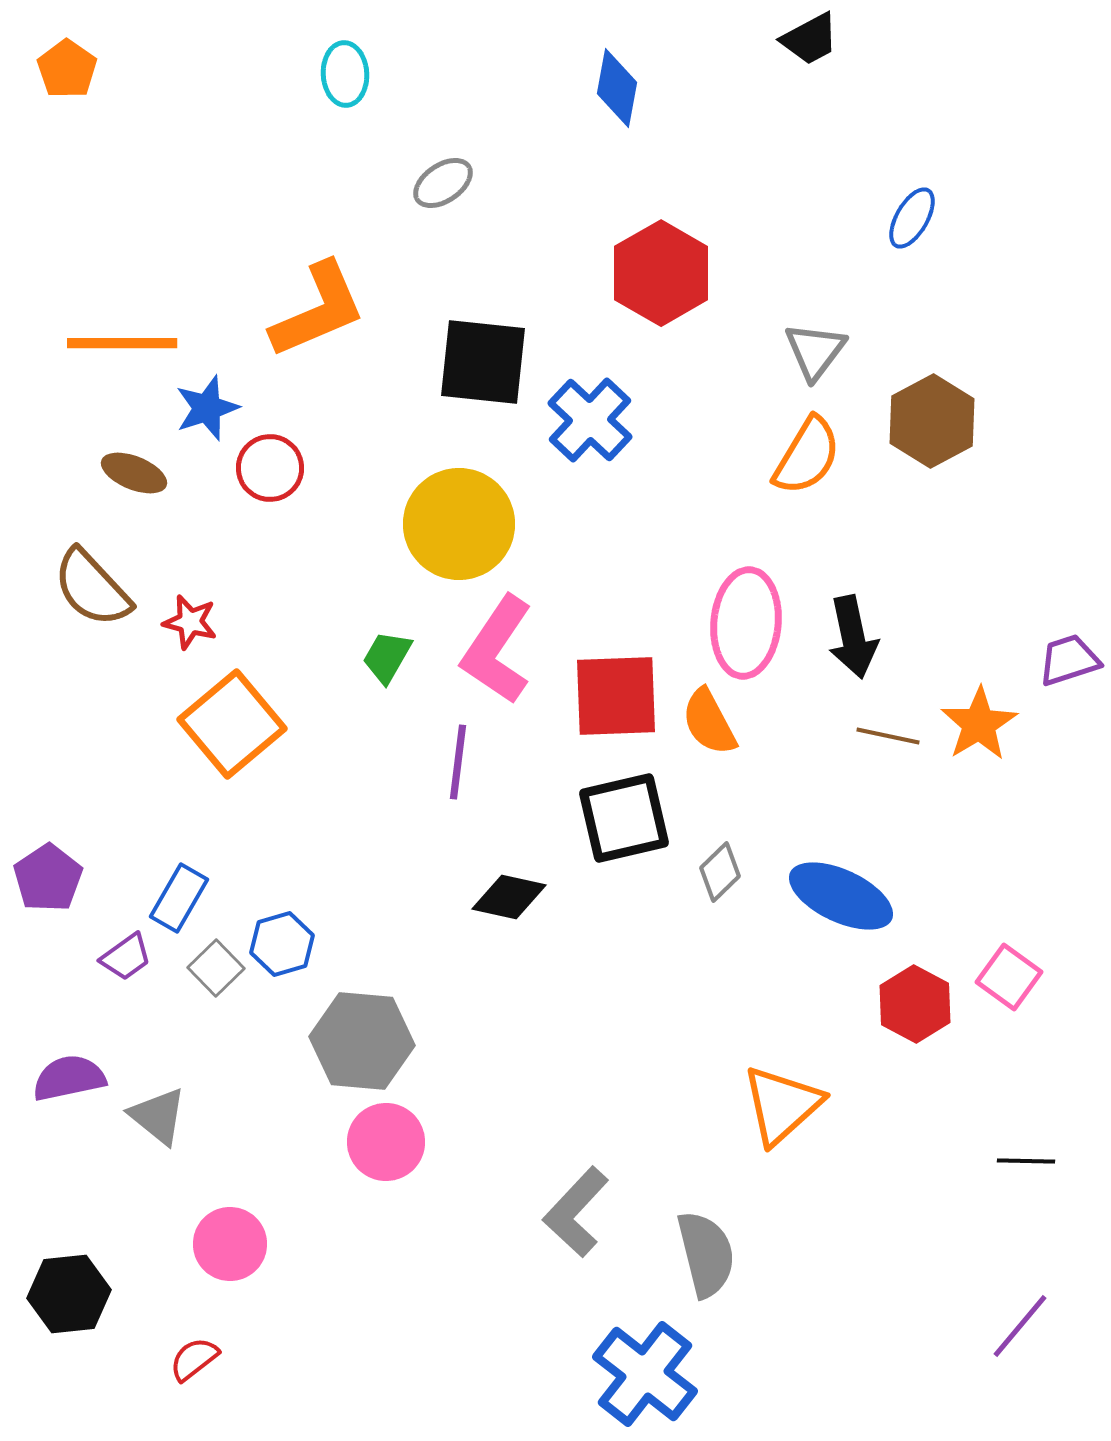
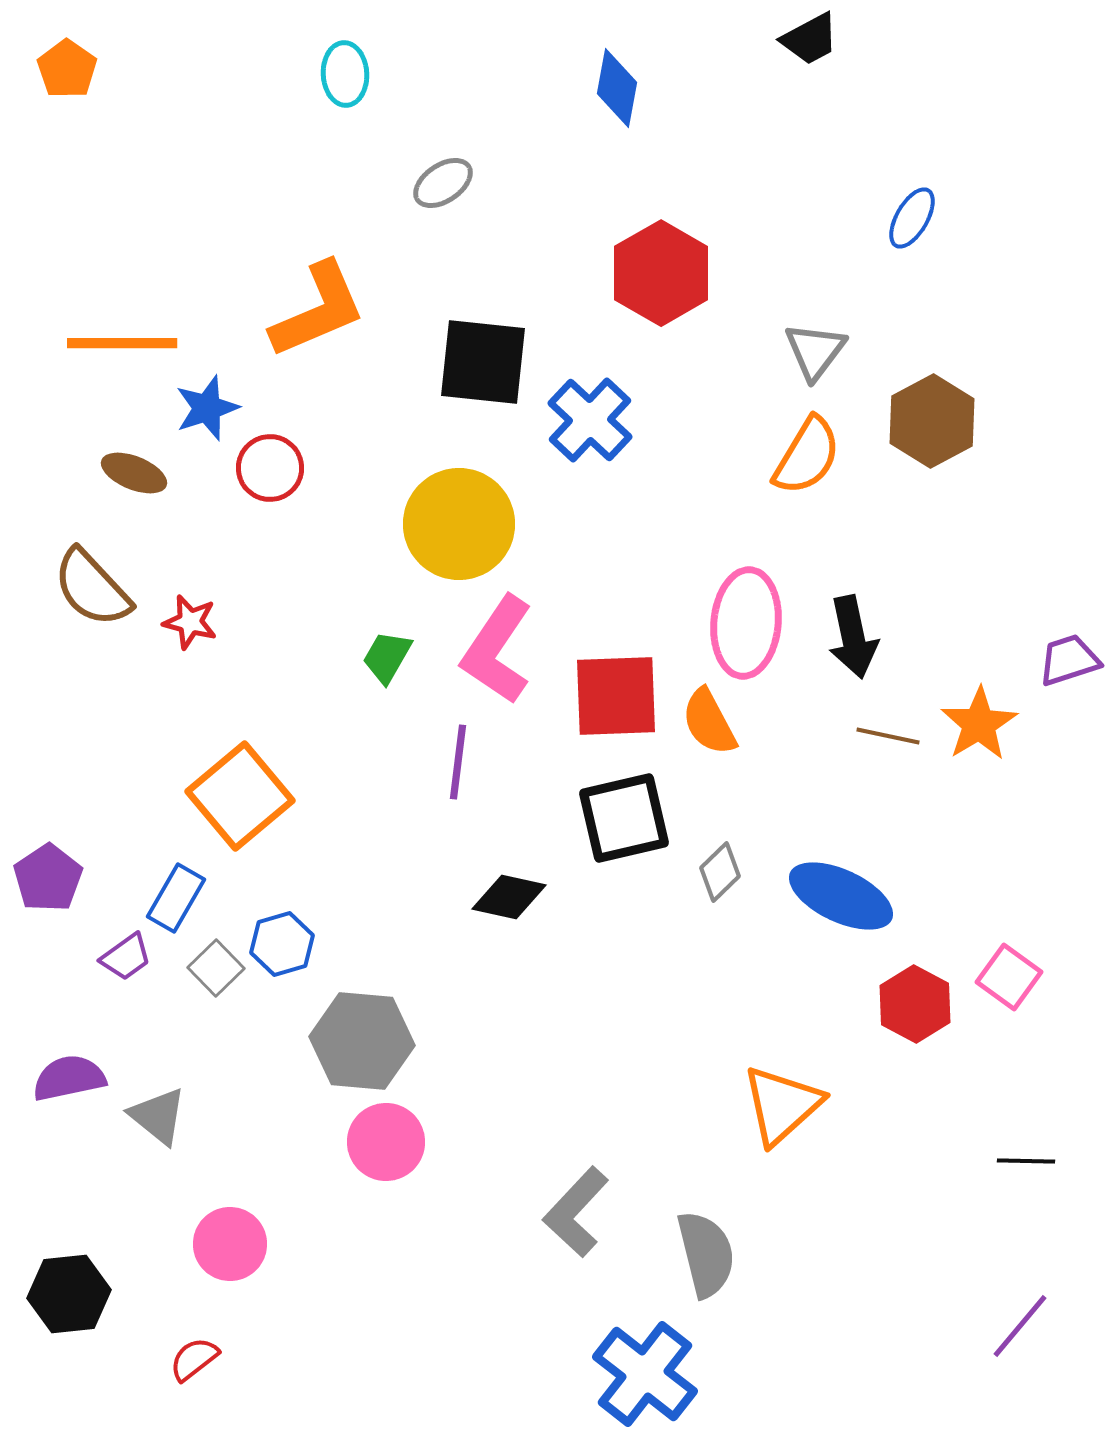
orange square at (232, 724): moved 8 px right, 72 px down
blue rectangle at (179, 898): moved 3 px left
